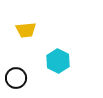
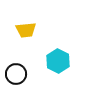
black circle: moved 4 px up
